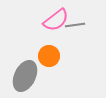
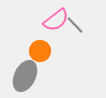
gray line: rotated 54 degrees clockwise
orange circle: moved 9 px left, 5 px up
